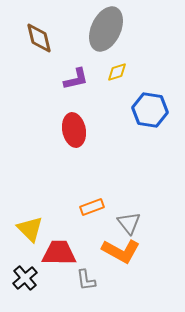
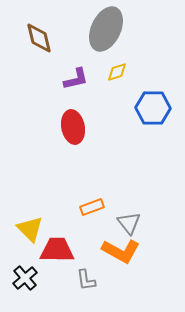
blue hexagon: moved 3 px right, 2 px up; rotated 8 degrees counterclockwise
red ellipse: moved 1 px left, 3 px up
red trapezoid: moved 2 px left, 3 px up
